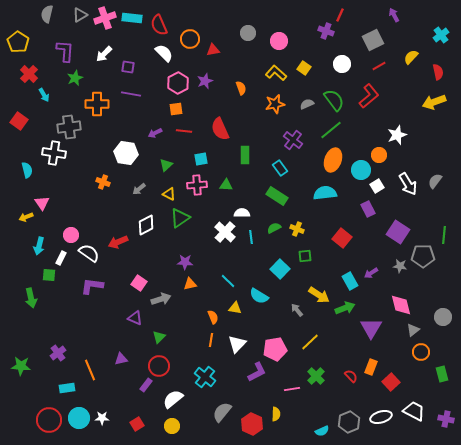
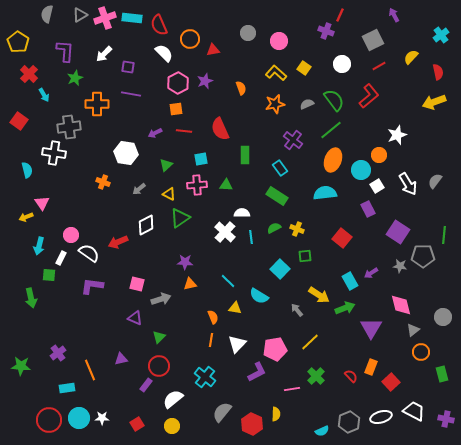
pink square at (139, 283): moved 2 px left, 1 px down; rotated 21 degrees counterclockwise
